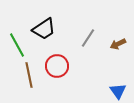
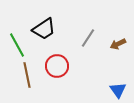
brown line: moved 2 px left
blue triangle: moved 1 px up
